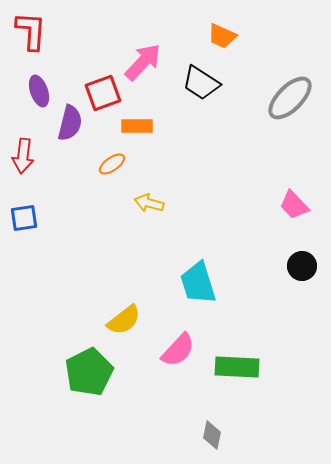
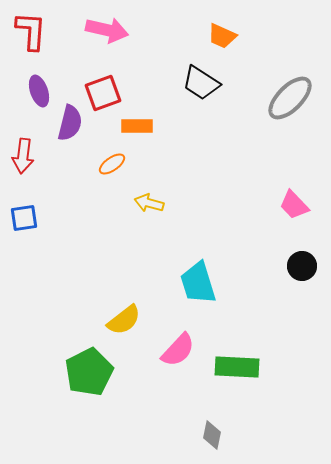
pink arrow: moved 36 px left, 32 px up; rotated 60 degrees clockwise
